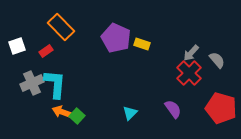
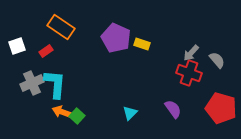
orange rectangle: rotated 12 degrees counterclockwise
red cross: rotated 25 degrees counterclockwise
